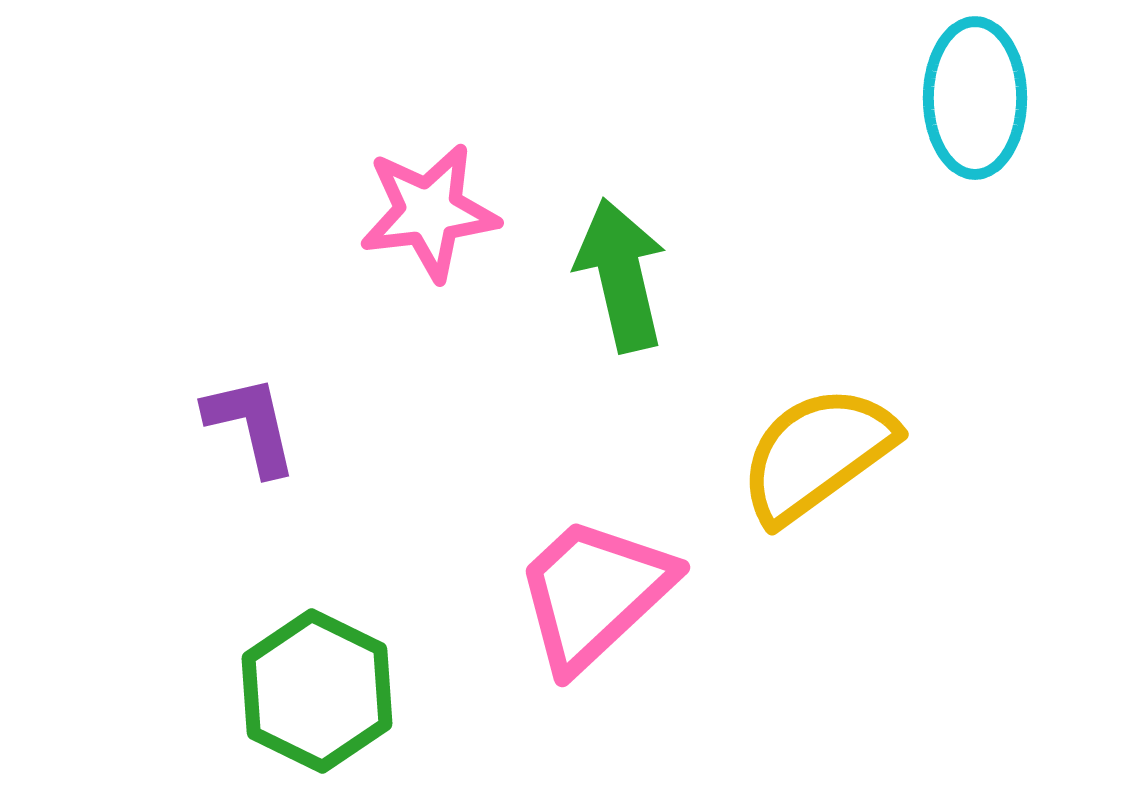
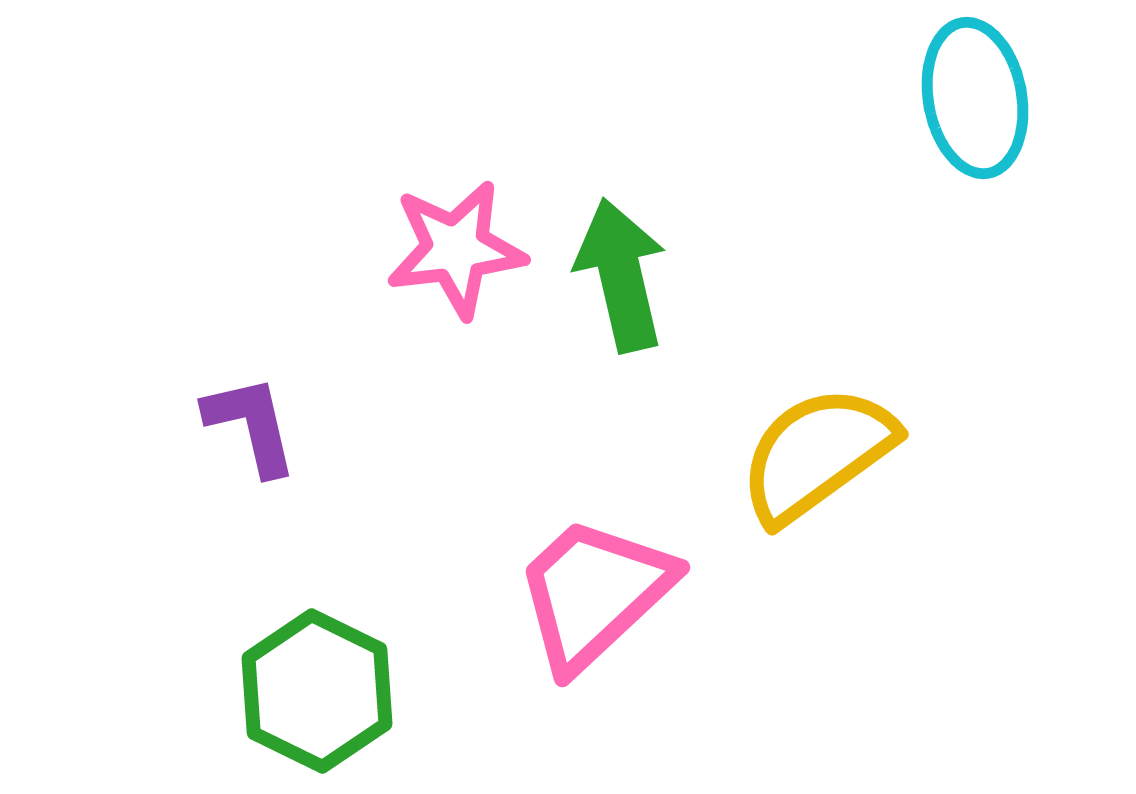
cyan ellipse: rotated 10 degrees counterclockwise
pink star: moved 27 px right, 37 px down
